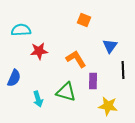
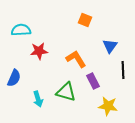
orange square: moved 1 px right
purple rectangle: rotated 28 degrees counterclockwise
